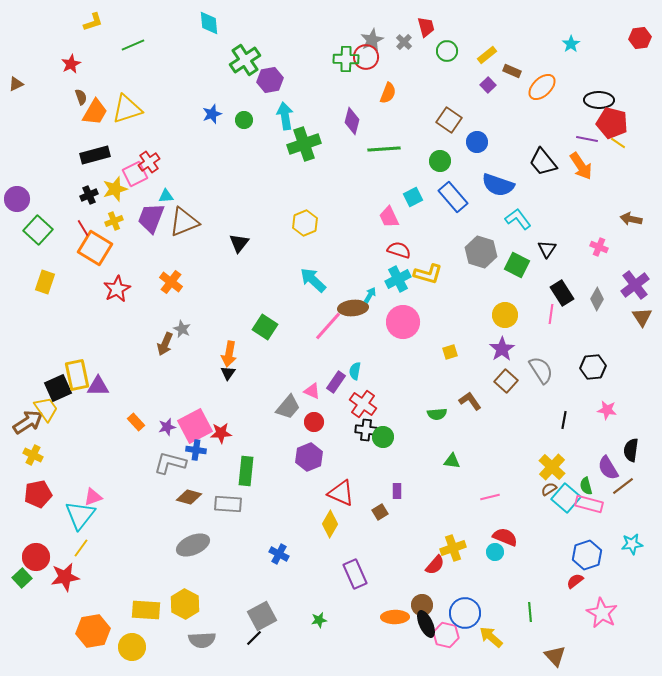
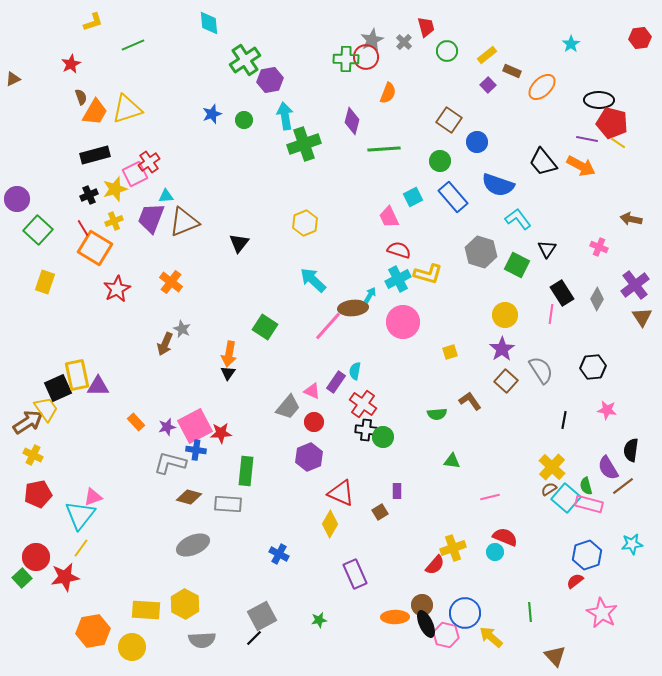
brown triangle at (16, 84): moved 3 px left, 5 px up
orange arrow at (581, 166): rotated 28 degrees counterclockwise
